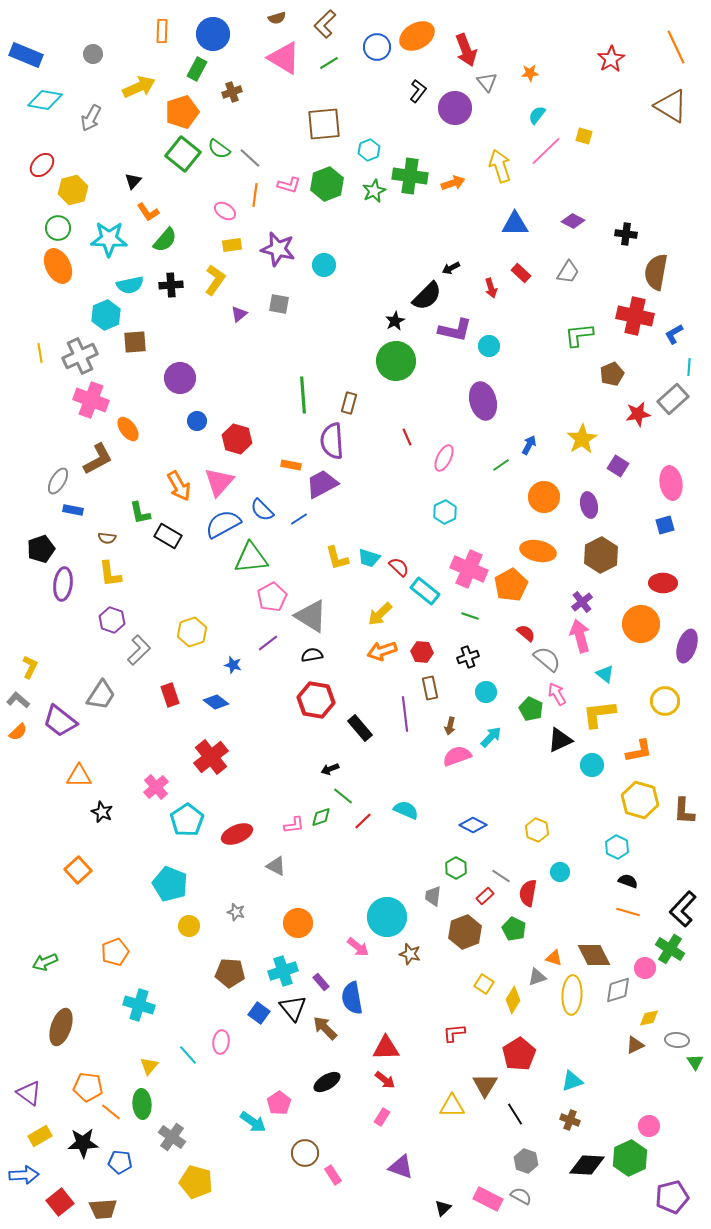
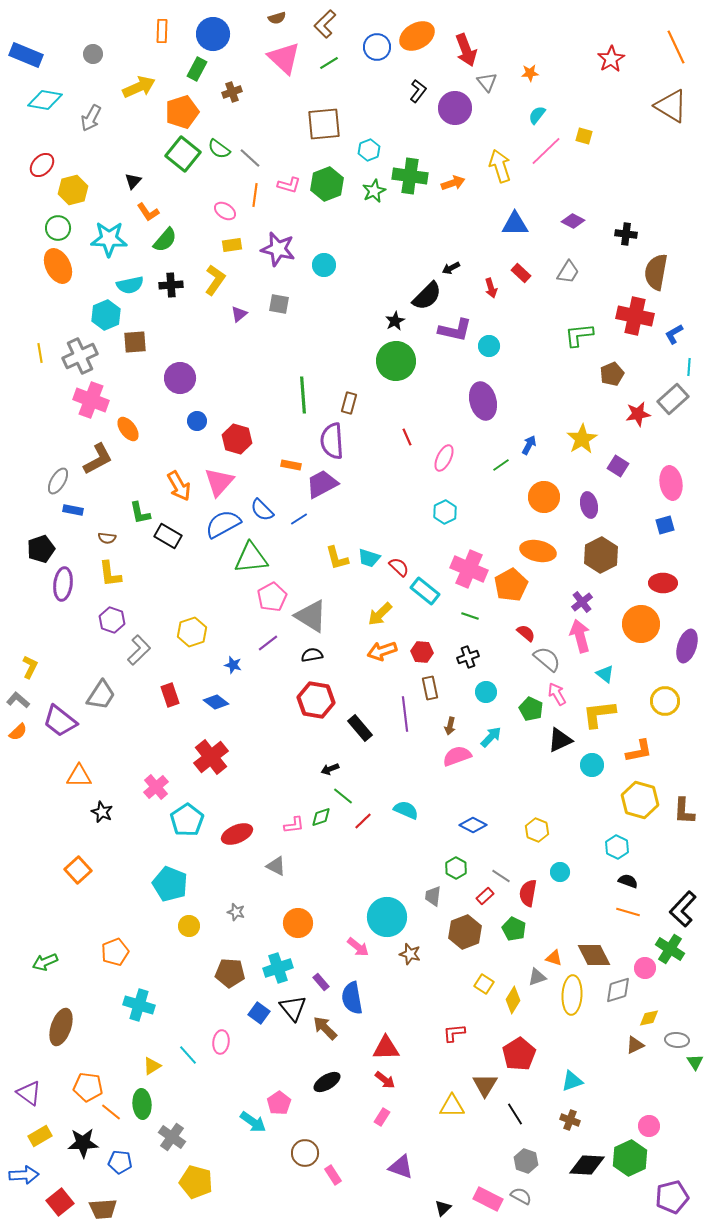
pink triangle at (284, 58): rotated 12 degrees clockwise
cyan cross at (283, 971): moved 5 px left, 3 px up
yellow triangle at (149, 1066): moved 3 px right; rotated 18 degrees clockwise
